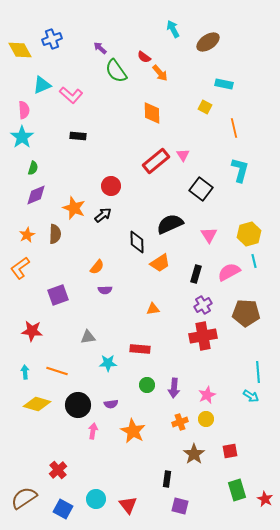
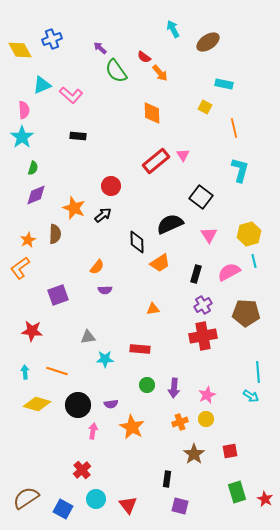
black square at (201, 189): moved 8 px down
orange star at (27, 235): moved 1 px right, 5 px down
cyan star at (108, 363): moved 3 px left, 4 px up
orange star at (133, 431): moved 1 px left, 4 px up
red cross at (58, 470): moved 24 px right
green rectangle at (237, 490): moved 2 px down
brown semicircle at (24, 498): moved 2 px right
